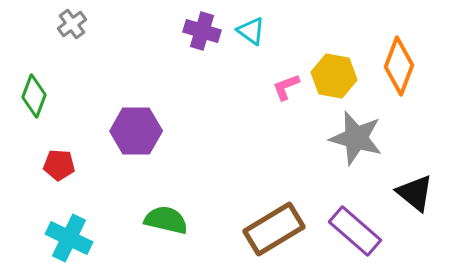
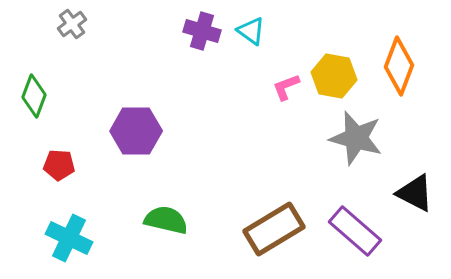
black triangle: rotated 12 degrees counterclockwise
